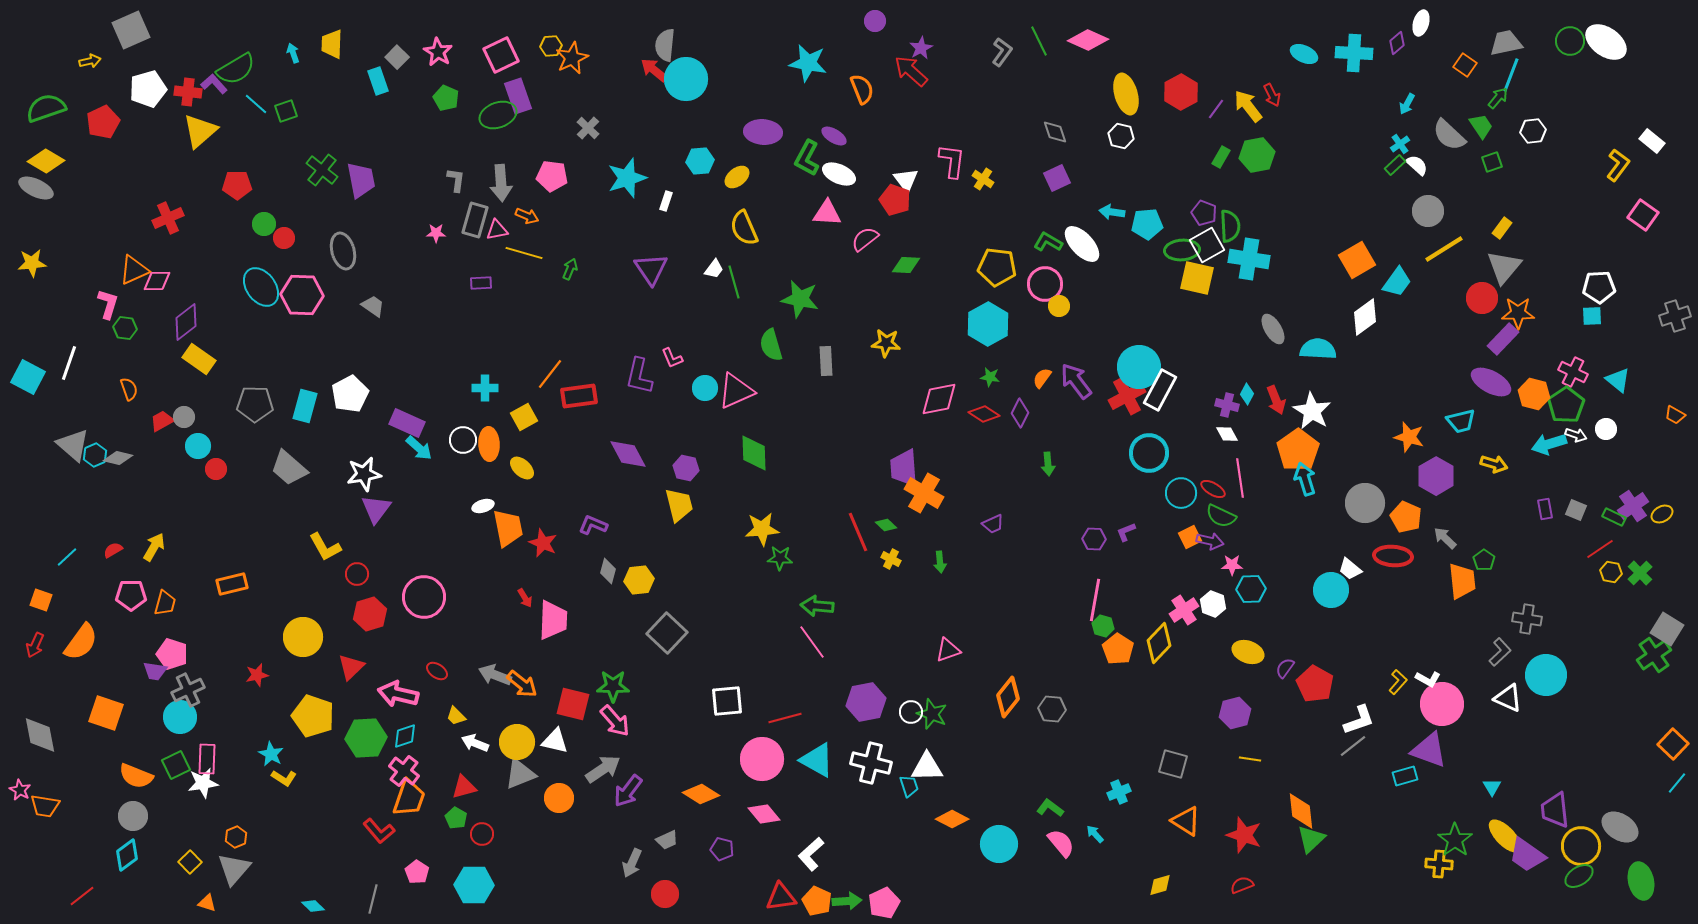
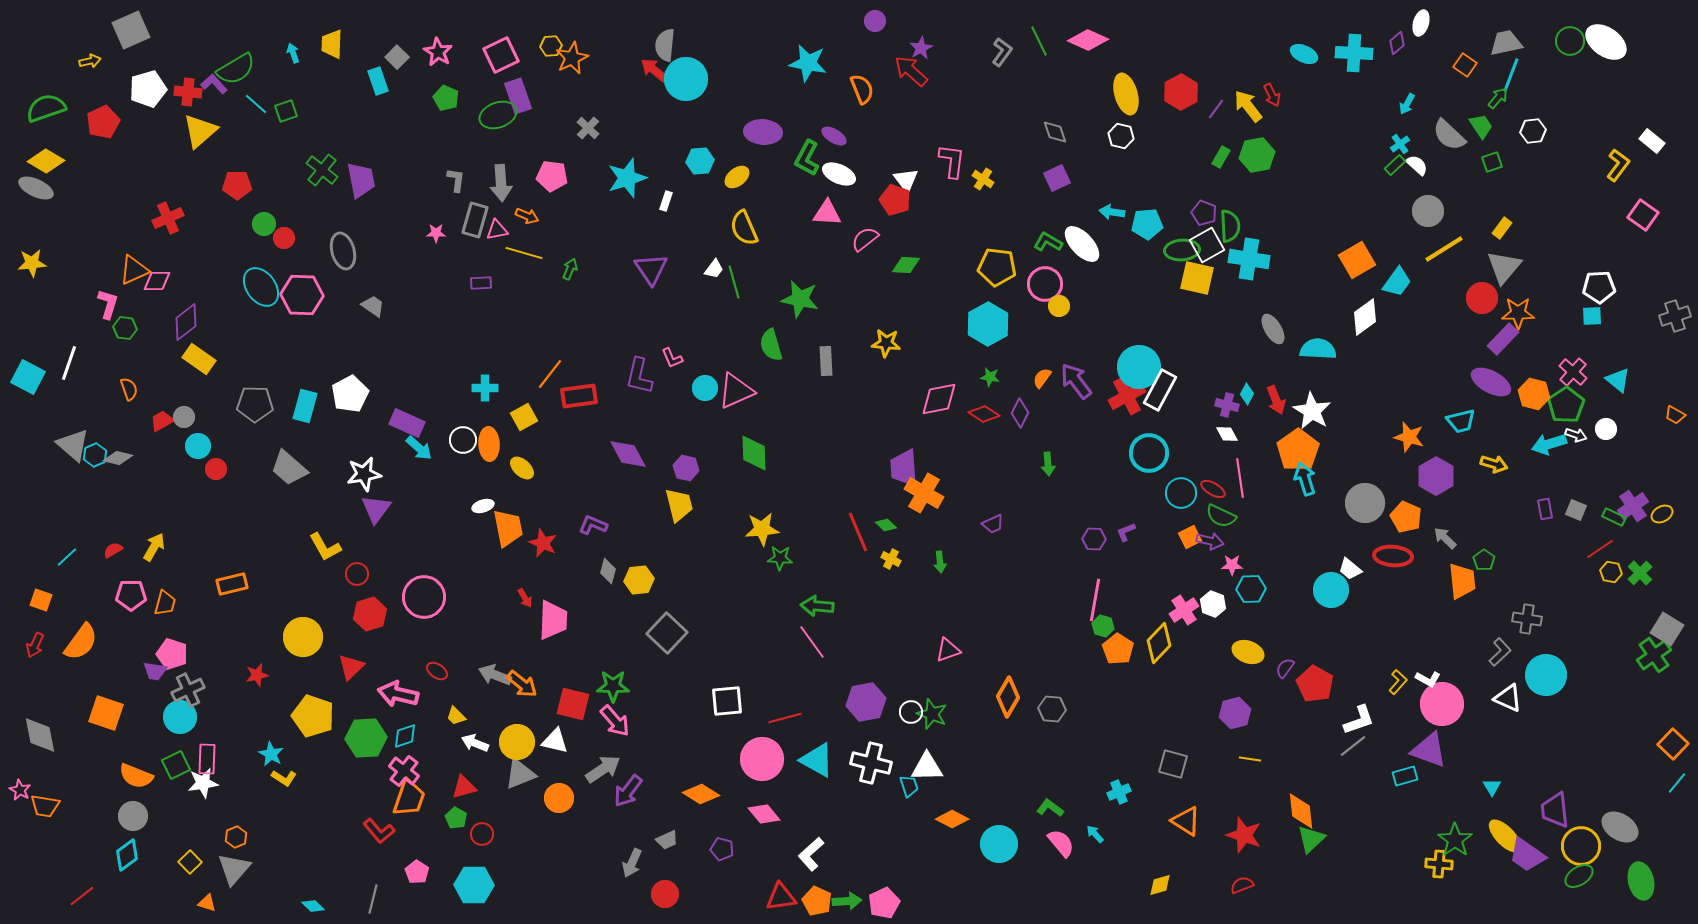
pink cross at (1573, 372): rotated 16 degrees clockwise
orange diamond at (1008, 697): rotated 9 degrees counterclockwise
